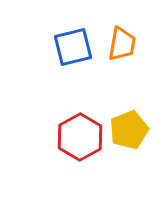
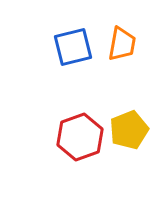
red hexagon: rotated 9 degrees clockwise
